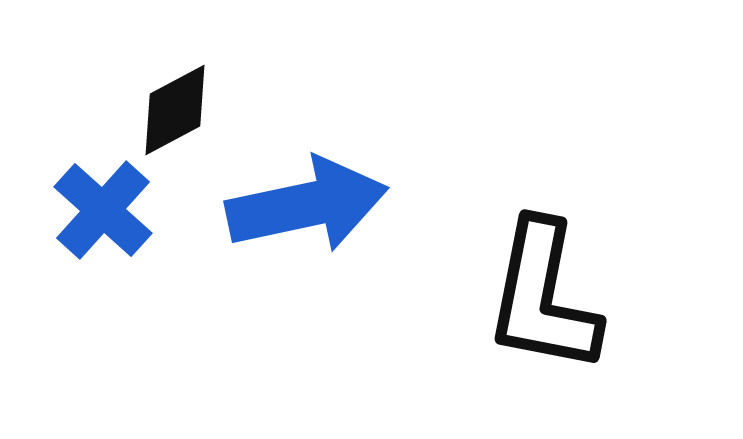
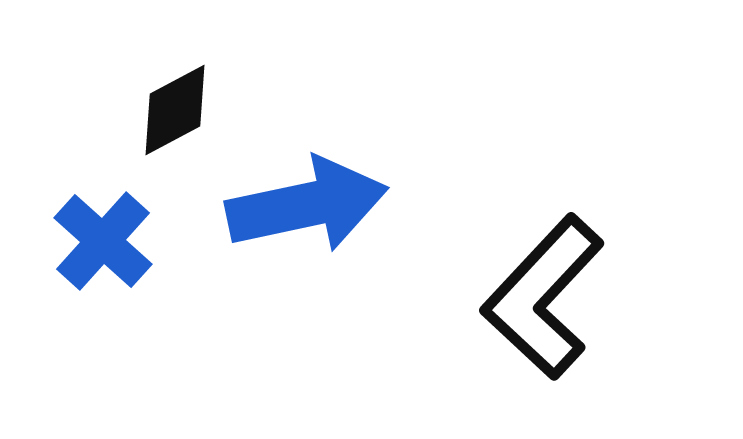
blue cross: moved 31 px down
black L-shape: rotated 32 degrees clockwise
